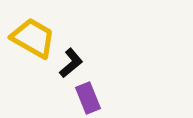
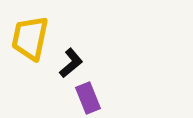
yellow trapezoid: moved 3 px left; rotated 108 degrees counterclockwise
